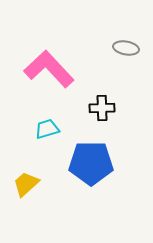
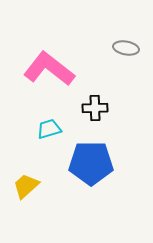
pink L-shape: rotated 9 degrees counterclockwise
black cross: moved 7 px left
cyan trapezoid: moved 2 px right
yellow trapezoid: moved 2 px down
